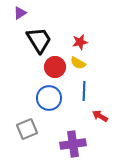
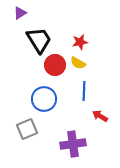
red circle: moved 2 px up
blue circle: moved 5 px left, 1 px down
